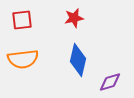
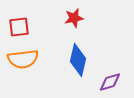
red square: moved 3 px left, 7 px down
